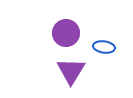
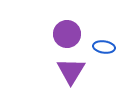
purple circle: moved 1 px right, 1 px down
